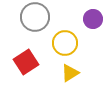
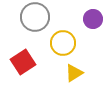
yellow circle: moved 2 px left
red square: moved 3 px left
yellow triangle: moved 4 px right
